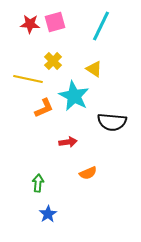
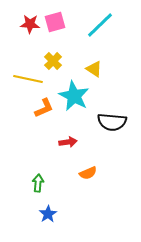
cyan line: moved 1 px left, 1 px up; rotated 20 degrees clockwise
